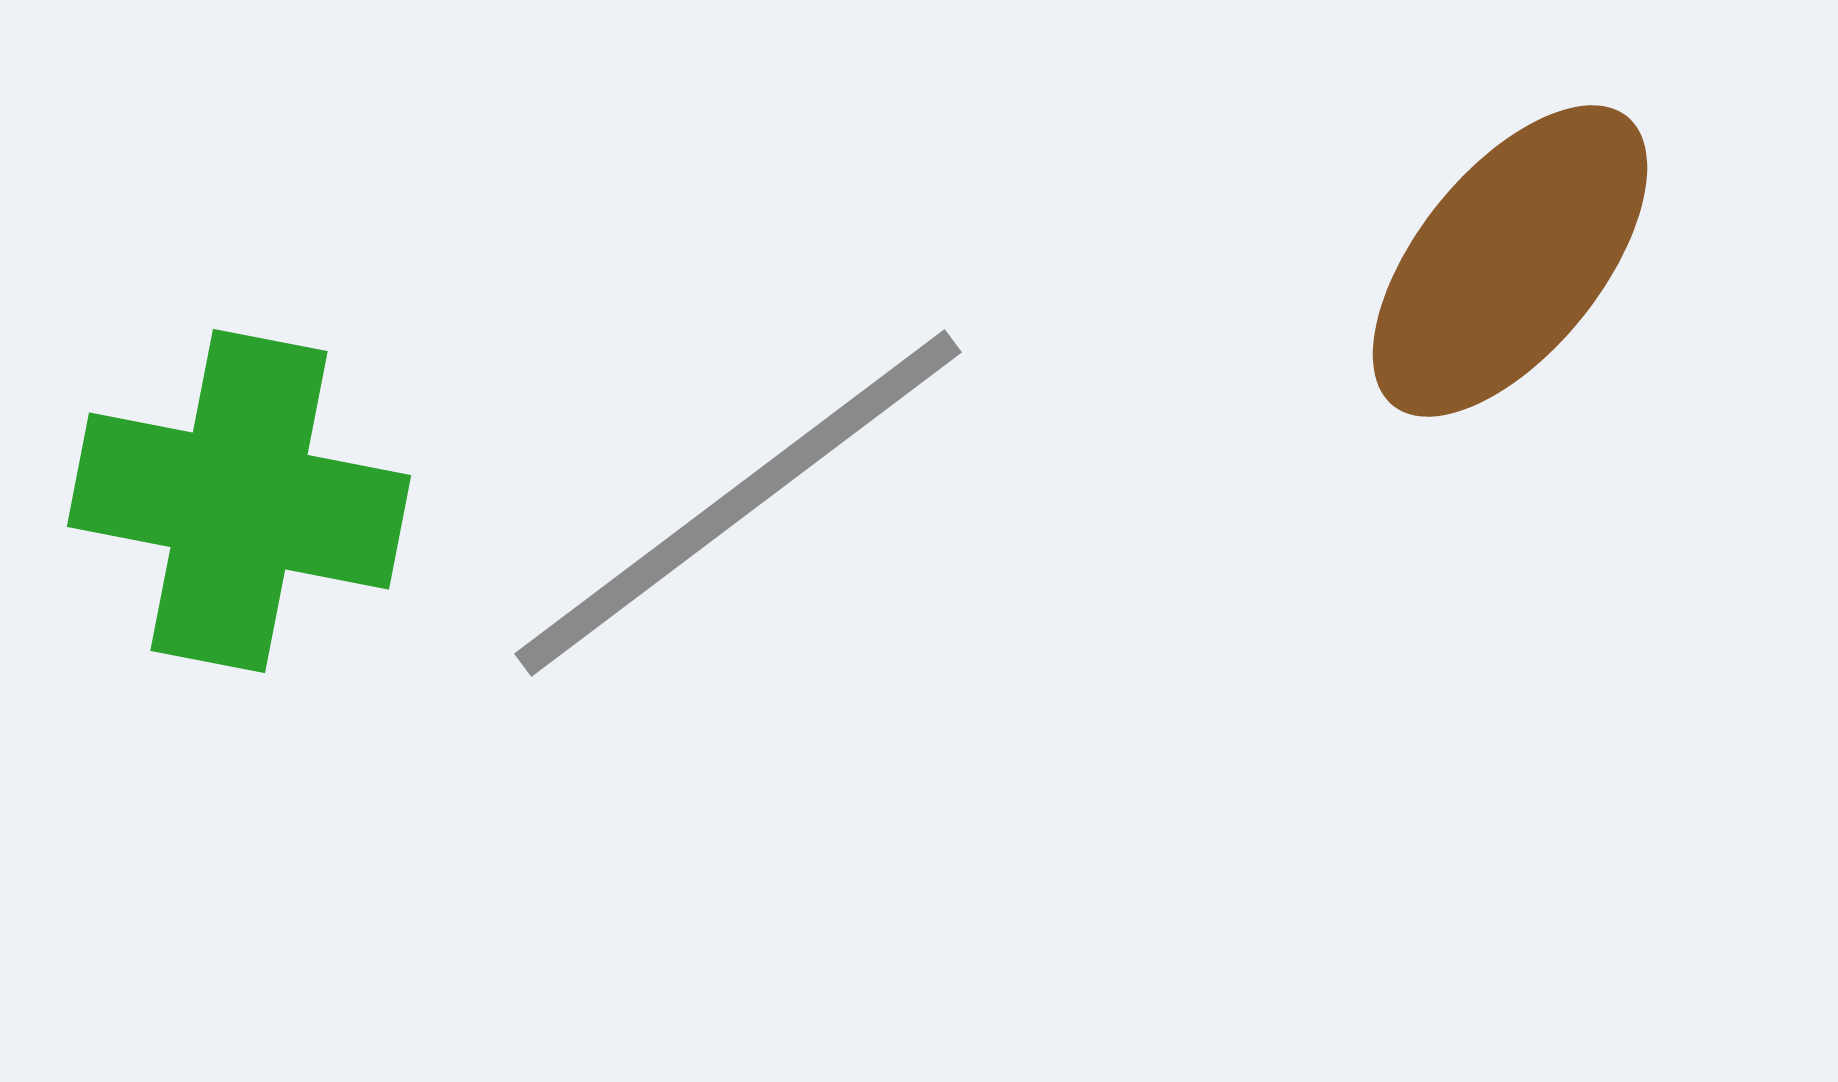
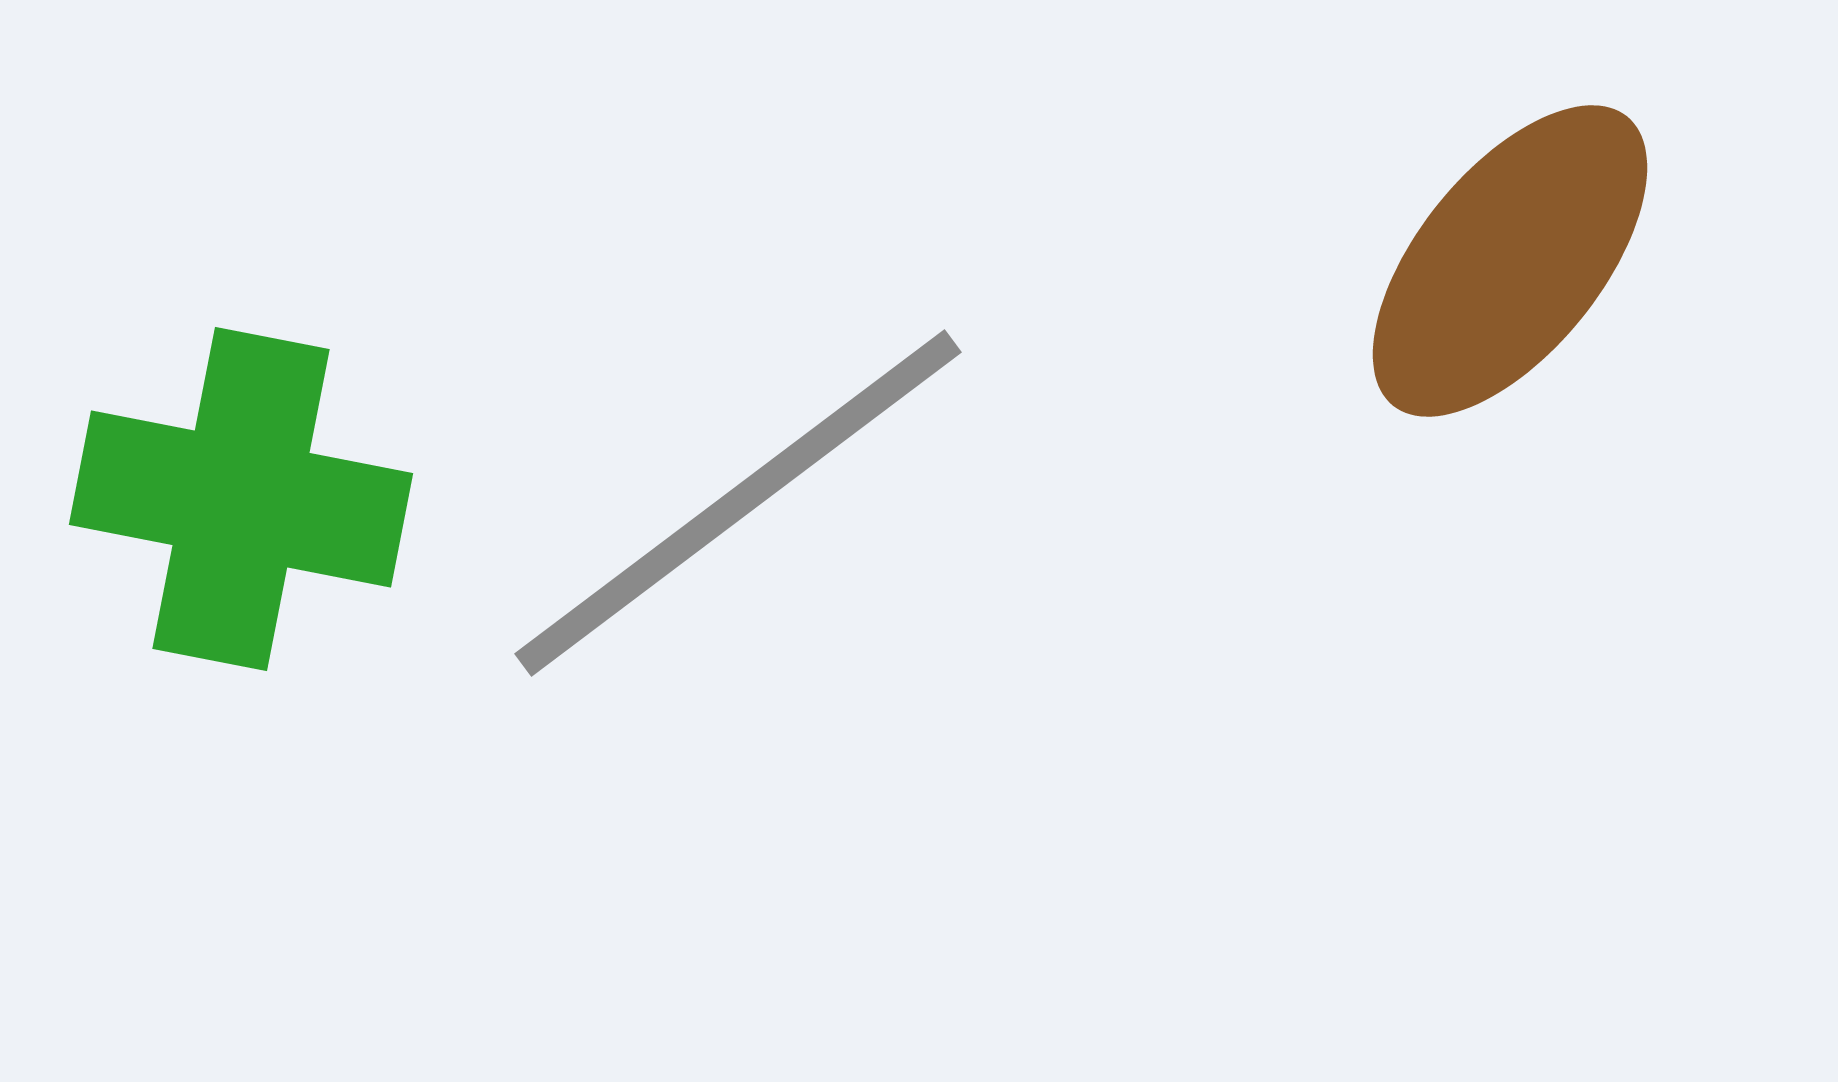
green cross: moved 2 px right, 2 px up
